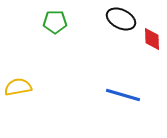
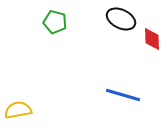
green pentagon: rotated 15 degrees clockwise
yellow semicircle: moved 23 px down
